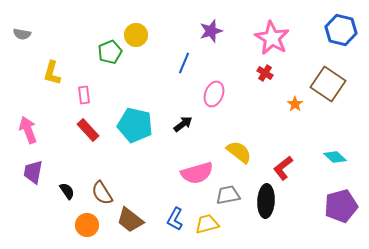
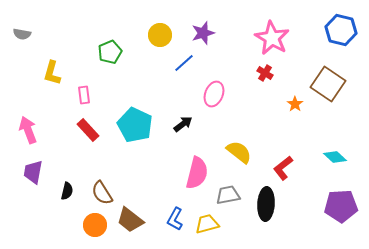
purple star: moved 8 px left, 2 px down
yellow circle: moved 24 px right
blue line: rotated 25 degrees clockwise
cyan pentagon: rotated 12 degrees clockwise
pink semicircle: rotated 60 degrees counterclockwise
black semicircle: rotated 48 degrees clockwise
black ellipse: moved 3 px down
purple pentagon: rotated 12 degrees clockwise
orange circle: moved 8 px right
